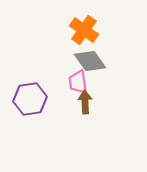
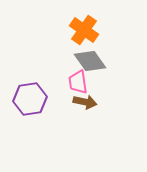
brown arrow: rotated 105 degrees clockwise
